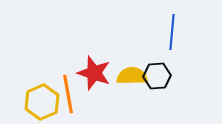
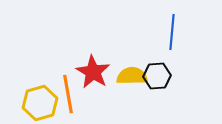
red star: moved 1 px left, 1 px up; rotated 12 degrees clockwise
yellow hexagon: moved 2 px left, 1 px down; rotated 8 degrees clockwise
